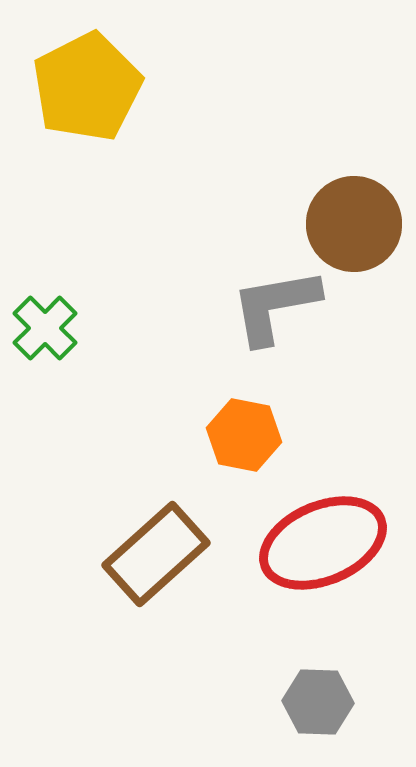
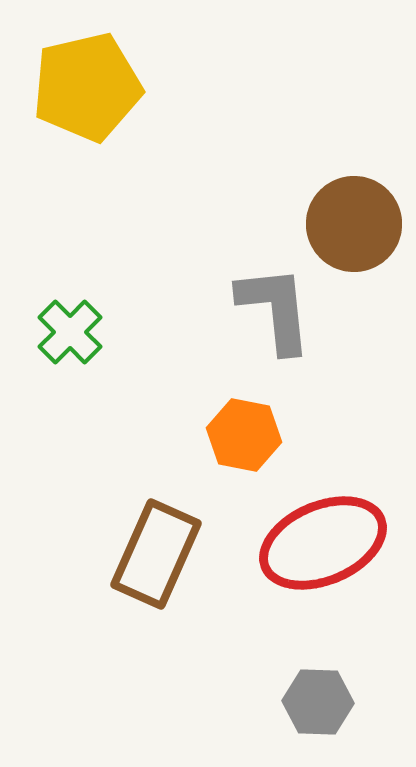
yellow pentagon: rotated 14 degrees clockwise
gray L-shape: moved 3 px down; rotated 94 degrees clockwise
green cross: moved 25 px right, 4 px down
brown rectangle: rotated 24 degrees counterclockwise
